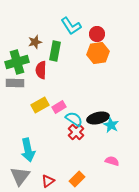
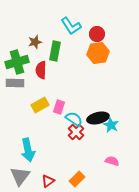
pink rectangle: rotated 40 degrees counterclockwise
